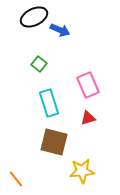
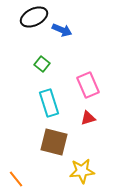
blue arrow: moved 2 px right
green square: moved 3 px right
